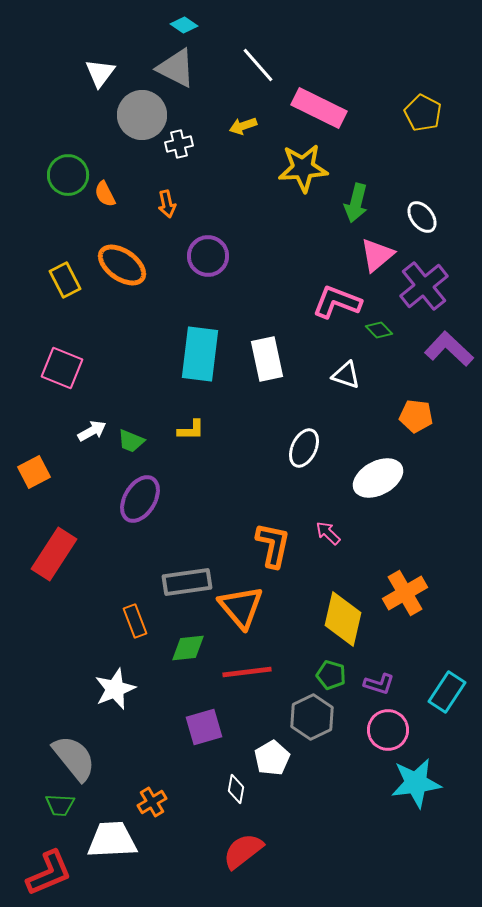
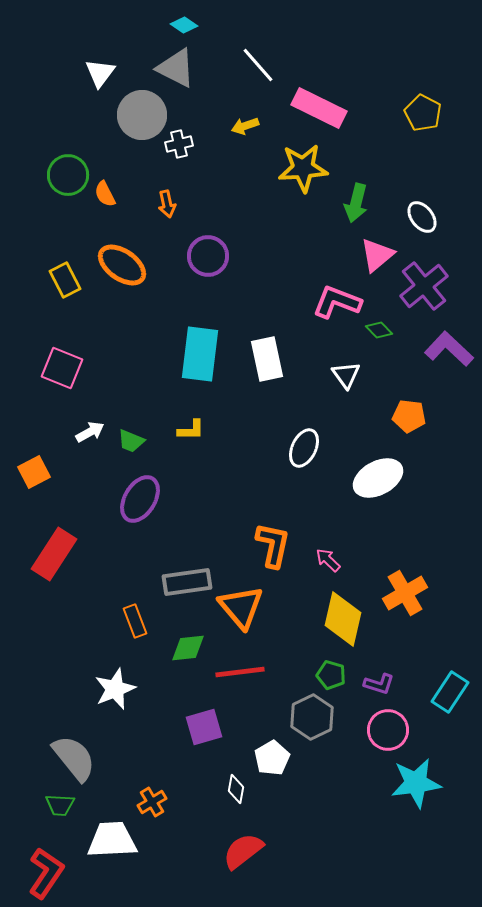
yellow arrow at (243, 126): moved 2 px right
white triangle at (346, 375): rotated 36 degrees clockwise
orange pentagon at (416, 416): moved 7 px left
white arrow at (92, 431): moved 2 px left, 1 px down
pink arrow at (328, 533): moved 27 px down
red line at (247, 672): moved 7 px left
cyan rectangle at (447, 692): moved 3 px right
red L-shape at (49, 873): moved 3 px left; rotated 33 degrees counterclockwise
